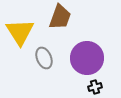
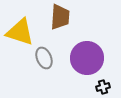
brown trapezoid: rotated 16 degrees counterclockwise
yellow triangle: rotated 40 degrees counterclockwise
black cross: moved 8 px right
